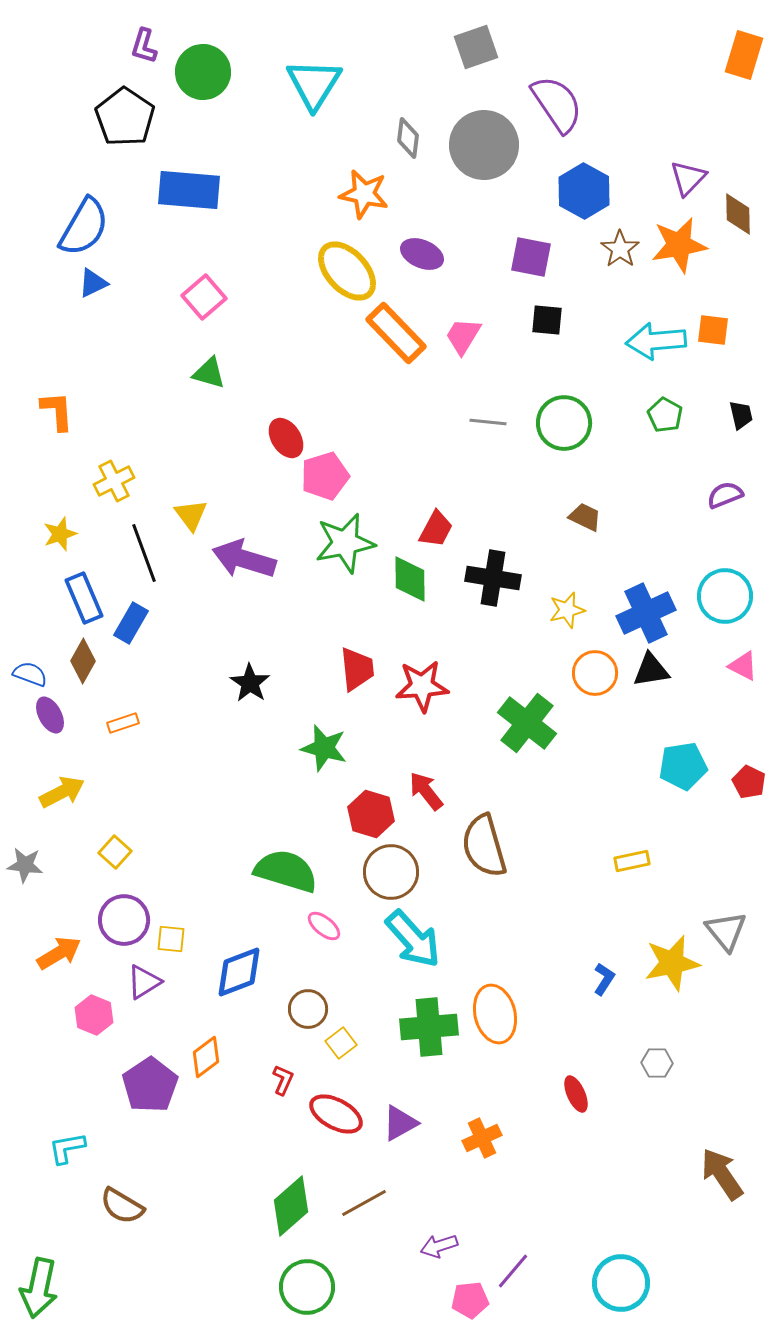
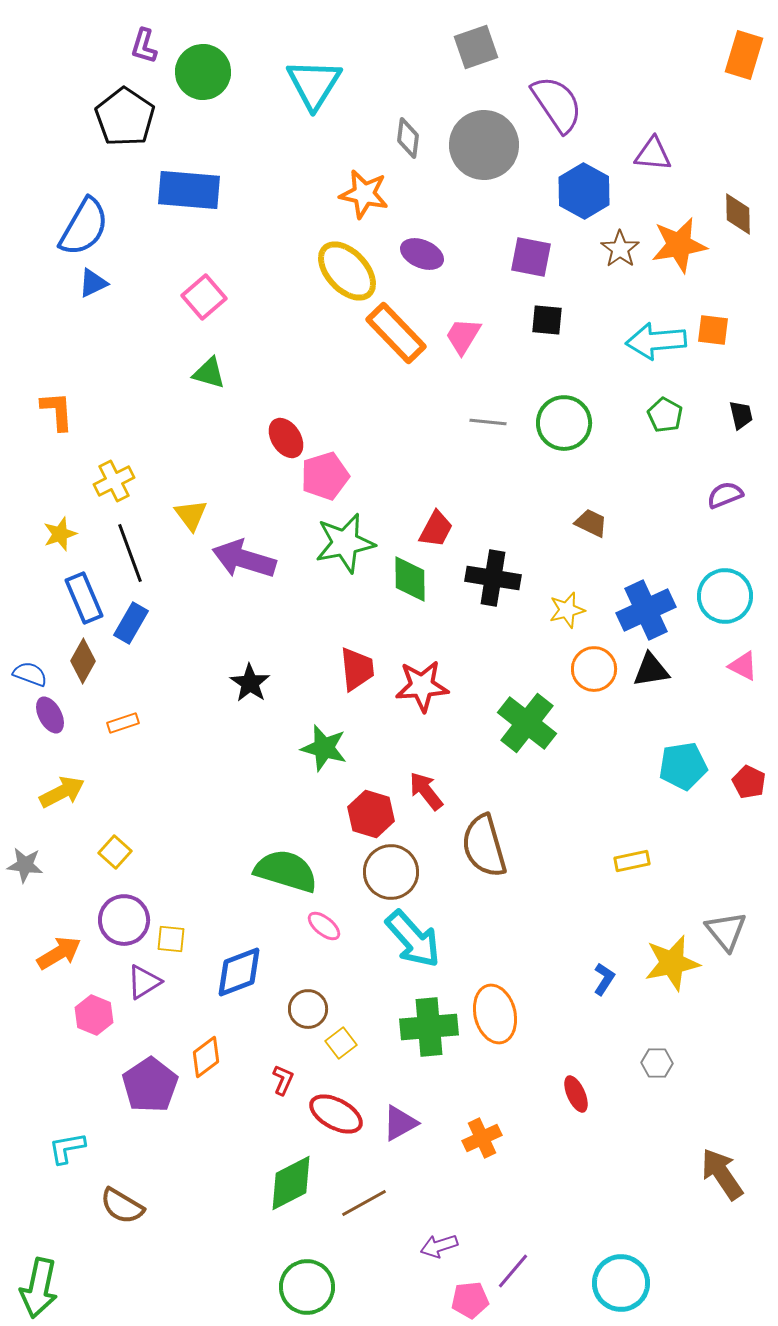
purple triangle at (688, 178): moved 35 px left, 24 px up; rotated 51 degrees clockwise
brown trapezoid at (585, 517): moved 6 px right, 6 px down
black line at (144, 553): moved 14 px left
blue cross at (646, 613): moved 3 px up
orange circle at (595, 673): moved 1 px left, 4 px up
green diamond at (291, 1206): moved 23 px up; rotated 14 degrees clockwise
